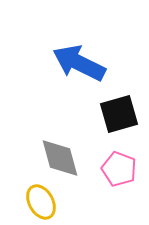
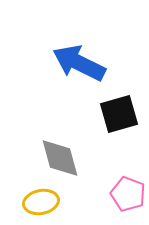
pink pentagon: moved 9 px right, 25 px down
yellow ellipse: rotated 72 degrees counterclockwise
